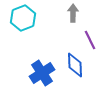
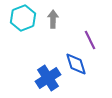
gray arrow: moved 20 px left, 6 px down
blue diamond: moved 1 px right, 1 px up; rotated 15 degrees counterclockwise
blue cross: moved 6 px right, 5 px down
